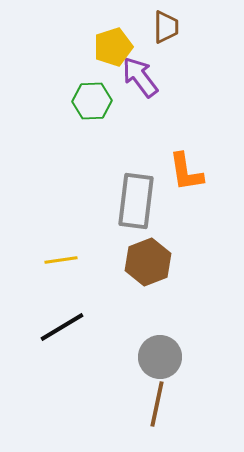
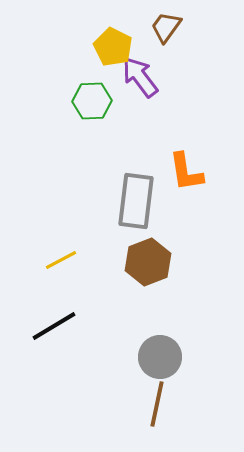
brown trapezoid: rotated 144 degrees counterclockwise
yellow pentagon: rotated 27 degrees counterclockwise
yellow line: rotated 20 degrees counterclockwise
black line: moved 8 px left, 1 px up
